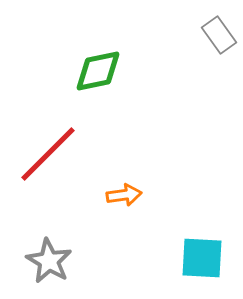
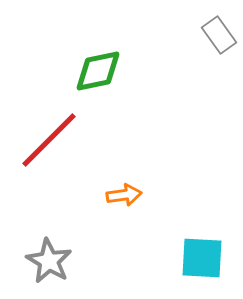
red line: moved 1 px right, 14 px up
